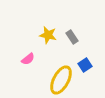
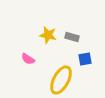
gray rectangle: rotated 40 degrees counterclockwise
pink semicircle: rotated 72 degrees clockwise
blue square: moved 6 px up; rotated 24 degrees clockwise
